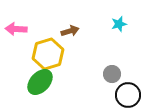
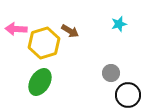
brown arrow: rotated 48 degrees clockwise
yellow hexagon: moved 4 px left, 11 px up
gray circle: moved 1 px left, 1 px up
green ellipse: rotated 12 degrees counterclockwise
